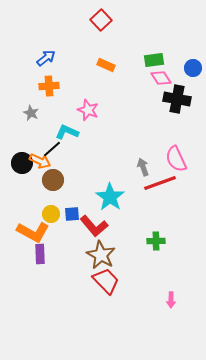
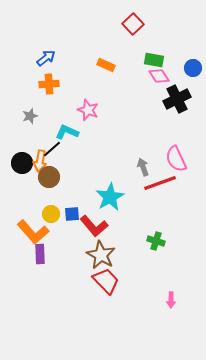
red square: moved 32 px right, 4 px down
green rectangle: rotated 18 degrees clockwise
pink diamond: moved 2 px left, 2 px up
orange cross: moved 2 px up
black cross: rotated 36 degrees counterclockwise
gray star: moved 1 px left, 3 px down; rotated 28 degrees clockwise
orange arrow: rotated 75 degrees clockwise
brown circle: moved 4 px left, 3 px up
cyan star: rotated 8 degrees clockwise
orange L-shape: rotated 20 degrees clockwise
green cross: rotated 18 degrees clockwise
